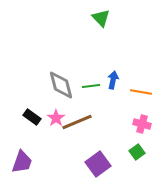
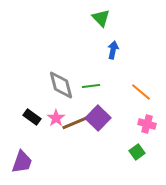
blue arrow: moved 30 px up
orange line: rotated 30 degrees clockwise
pink cross: moved 5 px right
purple square: moved 46 px up; rotated 10 degrees counterclockwise
